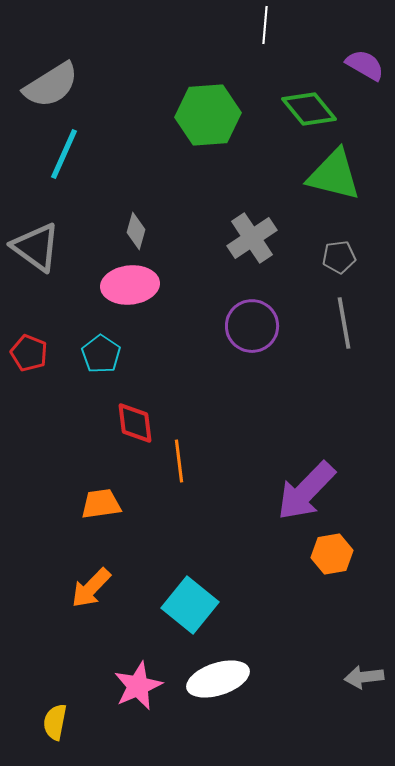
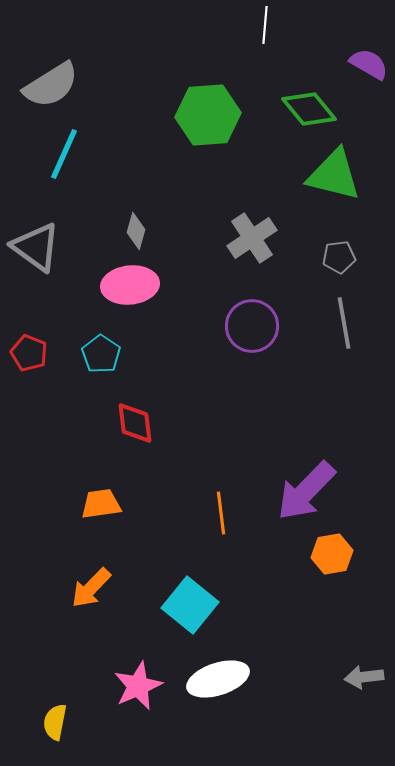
purple semicircle: moved 4 px right, 1 px up
orange line: moved 42 px right, 52 px down
